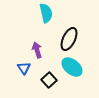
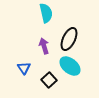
purple arrow: moved 7 px right, 4 px up
cyan ellipse: moved 2 px left, 1 px up
